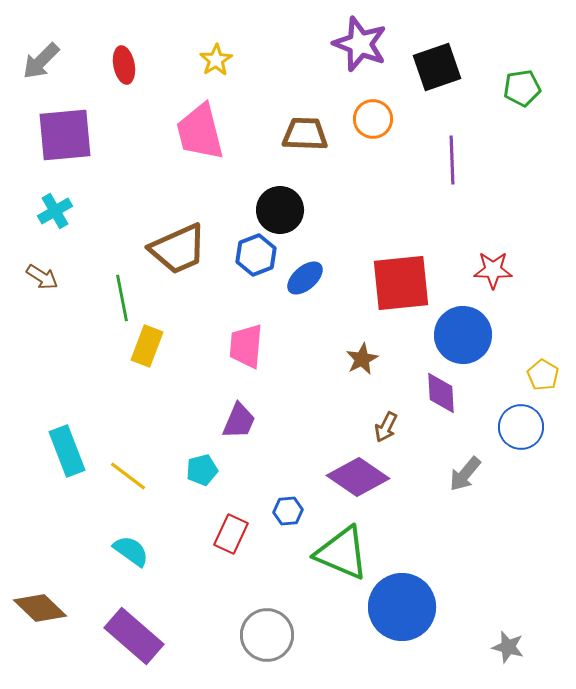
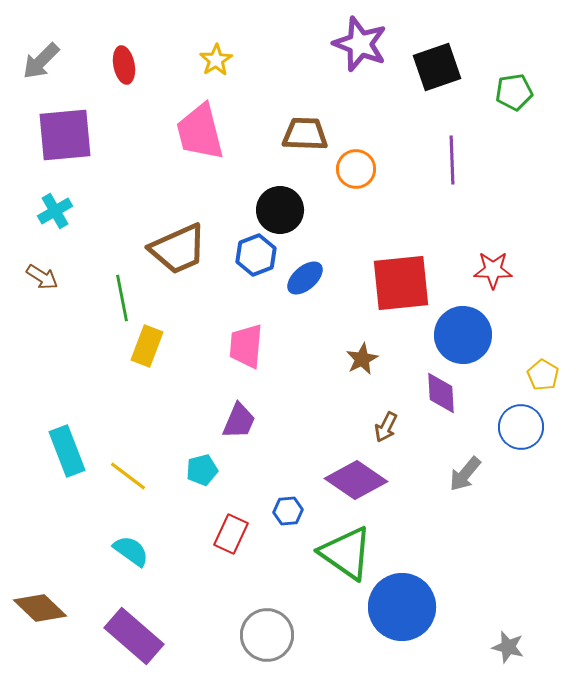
green pentagon at (522, 88): moved 8 px left, 4 px down
orange circle at (373, 119): moved 17 px left, 50 px down
purple diamond at (358, 477): moved 2 px left, 3 px down
green triangle at (342, 553): moved 4 px right; rotated 12 degrees clockwise
